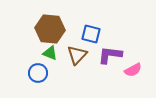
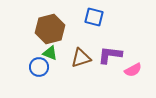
brown hexagon: rotated 20 degrees counterclockwise
blue square: moved 3 px right, 17 px up
brown triangle: moved 4 px right, 3 px down; rotated 30 degrees clockwise
blue circle: moved 1 px right, 6 px up
